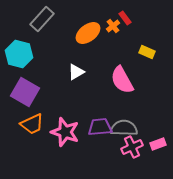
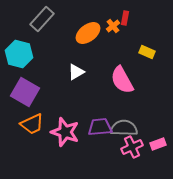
red rectangle: rotated 48 degrees clockwise
